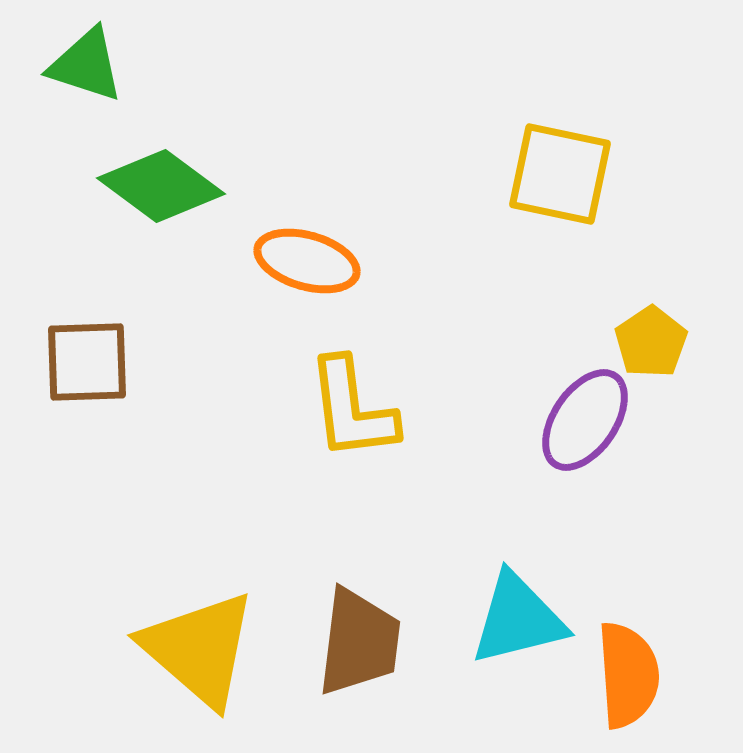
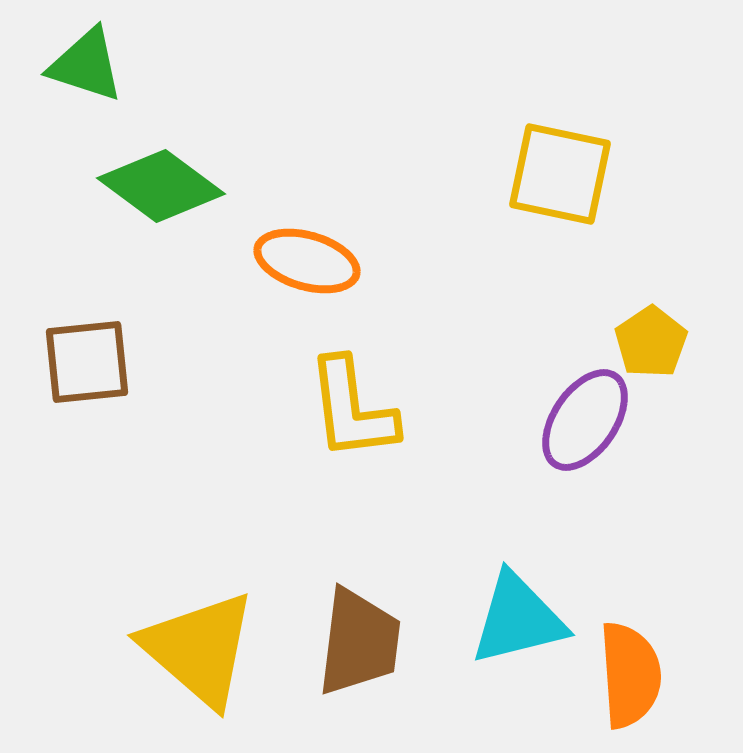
brown square: rotated 4 degrees counterclockwise
orange semicircle: moved 2 px right
